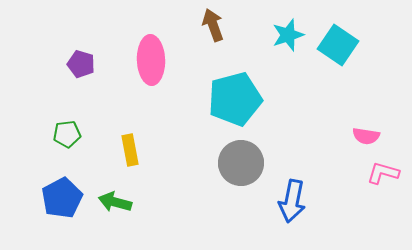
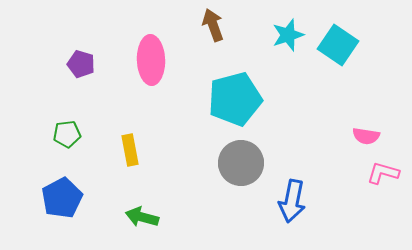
green arrow: moved 27 px right, 15 px down
